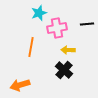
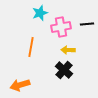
cyan star: moved 1 px right
pink cross: moved 4 px right, 1 px up
